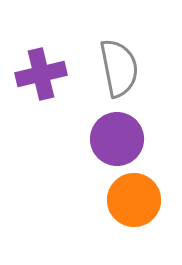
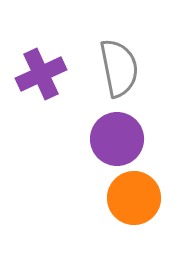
purple cross: rotated 12 degrees counterclockwise
orange circle: moved 2 px up
